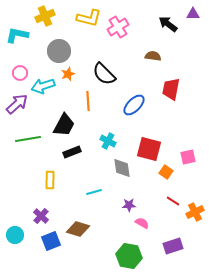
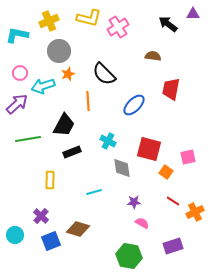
yellow cross: moved 4 px right, 5 px down
purple star: moved 5 px right, 3 px up
